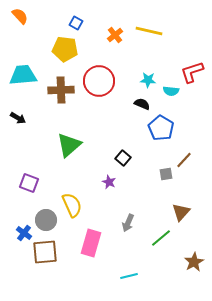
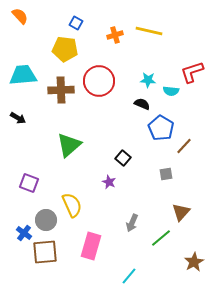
orange cross: rotated 21 degrees clockwise
brown line: moved 14 px up
gray arrow: moved 4 px right
pink rectangle: moved 3 px down
cyan line: rotated 36 degrees counterclockwise
